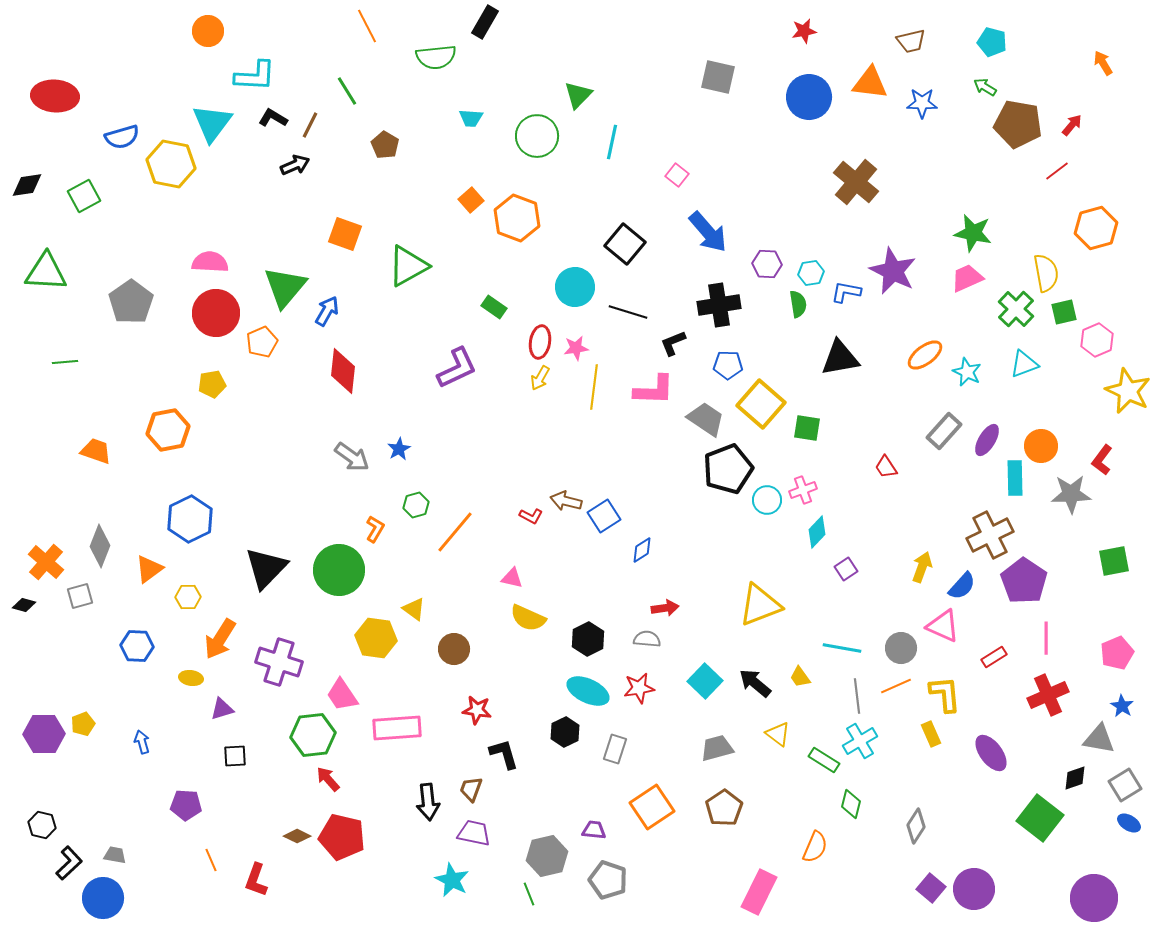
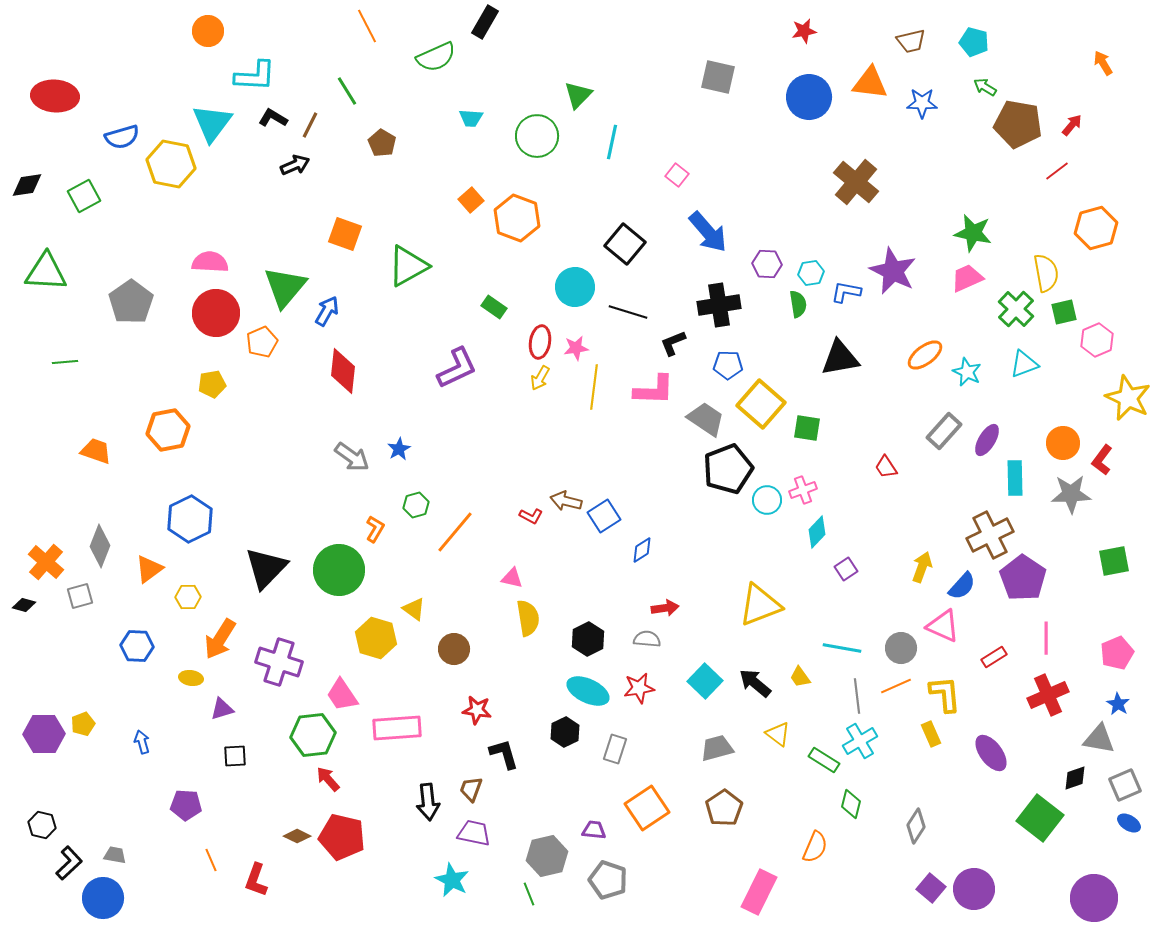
cyan pentagon at (992, 42): moved 18 px left
green semicircle at (436, 57): rotated 18 degrees counterclockwise
brown pentagon at (385, 145): moved 3 px left, 2 px up
yellow star at (1128, 391): moved 7 px down
orange circle at (1041, 446): moved 22 px right, 3 px up
purple pentagon at (1024, 581): moved 1 px left, 3 px up
yellow semicircle at (528, 618): rotated 123 degrees counterclockwise
yellow hexagon at (376, 638): rotated 9 degrees clockwise
blue star at (1122, 706): moved 4 px left, 2 px up
gray square at (1125, 785): rotated 8 degrees clockwise
orange square at (652, 807): moved 5 px left, 1 px down
